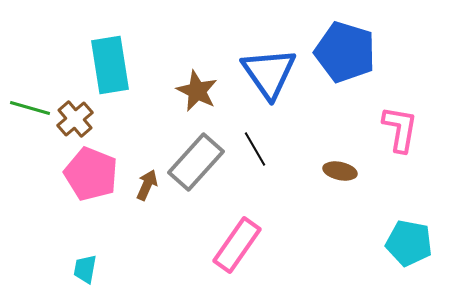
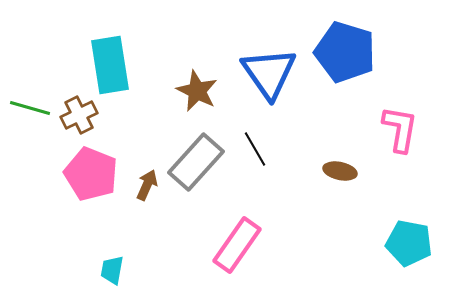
brown cross: moved 4 px right, 4 px up; rotated 15 degrees clockwise
cyan trapezoid: moved 27 px right, 1 px down
